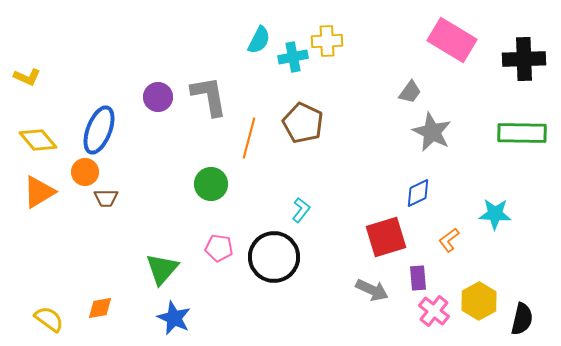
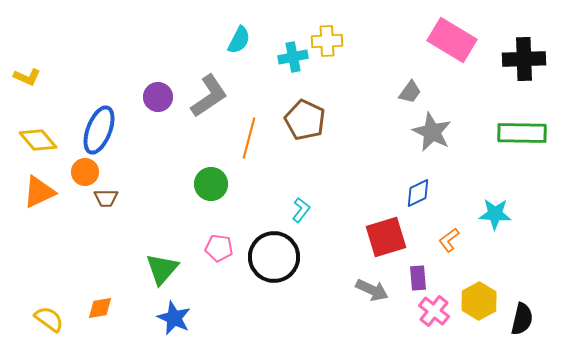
cyan semicircle: moved 20 px left
gray L-shape: rotated 66 degrees clockwise
brown pentagon: moved 2 px right, 3 px up
orange triangle: rotated 6 degrees clockwise
